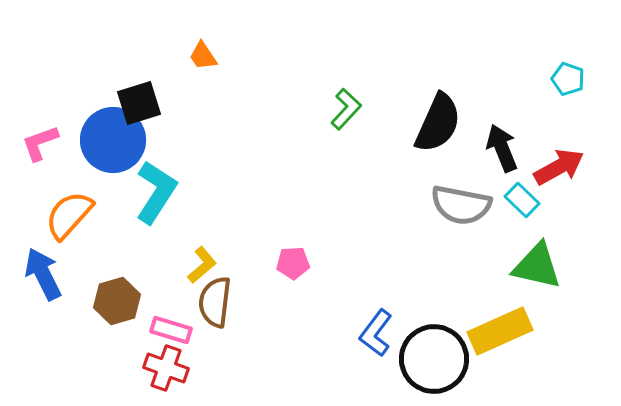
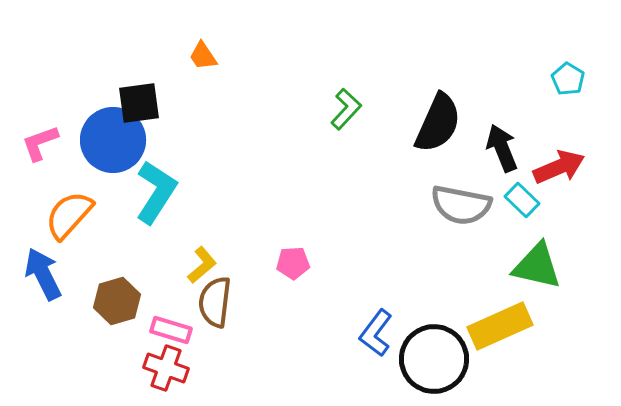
cyan pentagon: rotated 12 degrees clockwise
black square: rotated 9 degrees clockwise
red arrow: rotated 6 degrees clockwise
yellow rectangle: moved 5 px up
